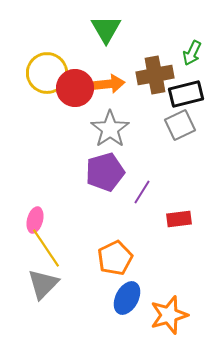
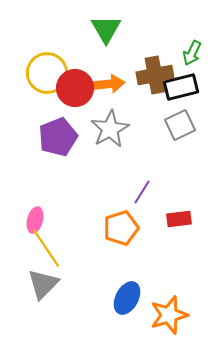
black rectangle: moved 5 px left, 7 px up
gray star: rotated 6 degrees clockwise
purple pentagon: moved 47 px left, 35 px up; rotated 6 degrees counterclockwise
orange pentagon: moved 6 px right, 30 px up; rotated 8 degrees clockwise
